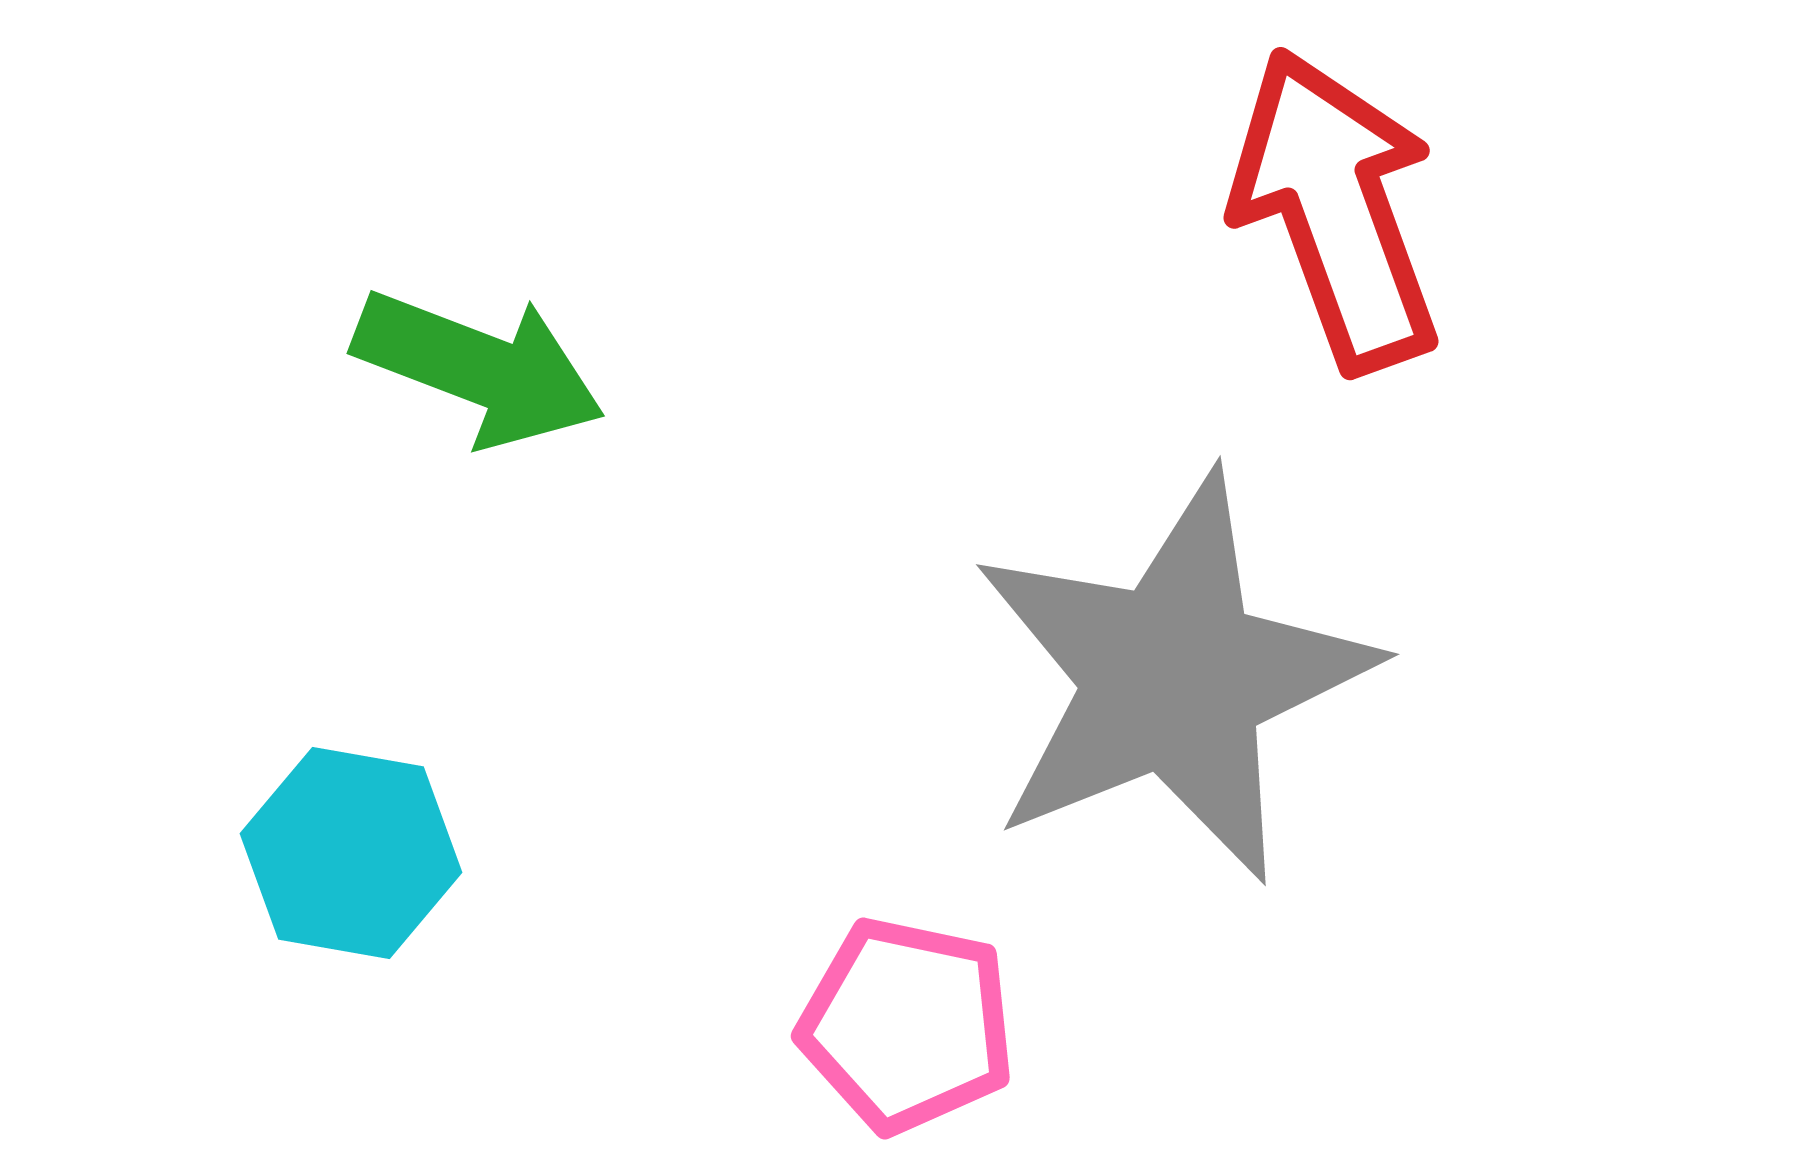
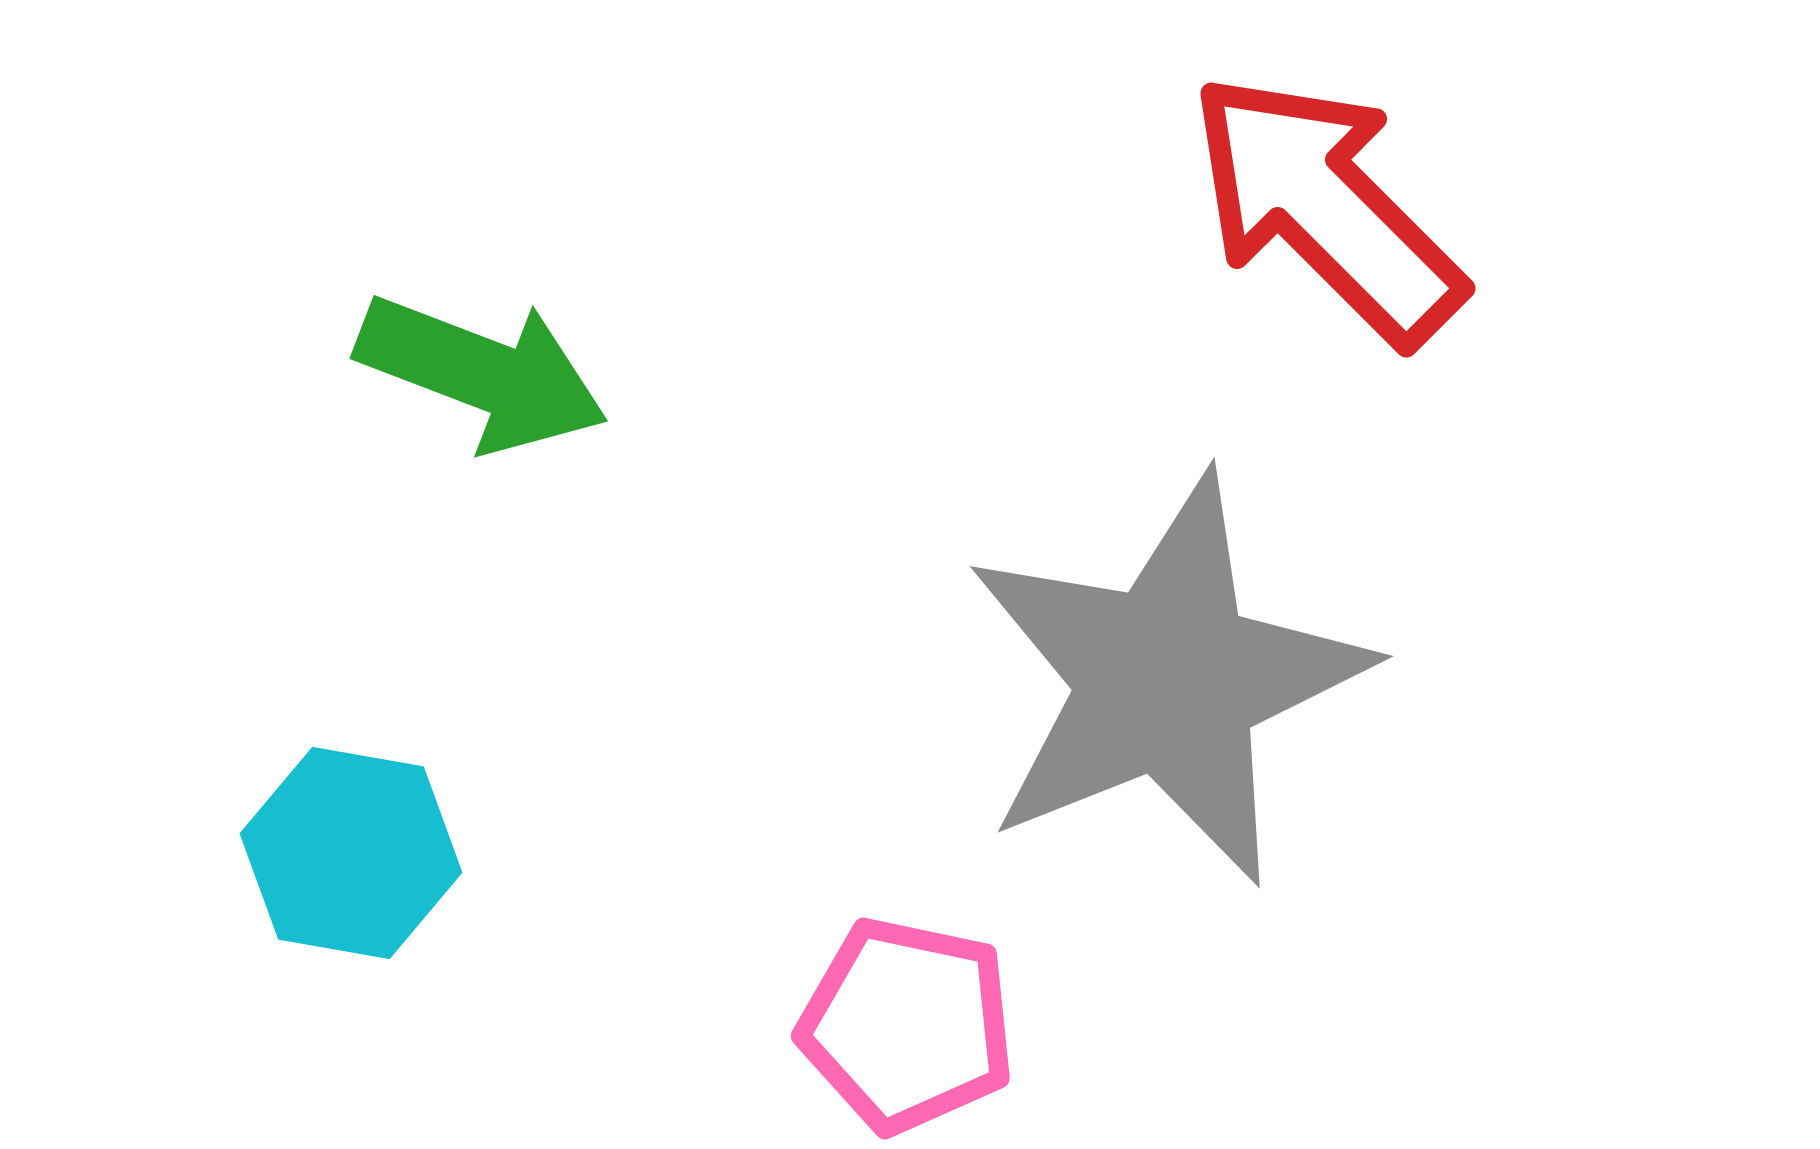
red arrow: moved 10 px left, 2 px up; rotated 25 degrees counterclockwise
green arrow: moved 3 px right, 5 px down
gray star: moved 6 px left, 2 px down
